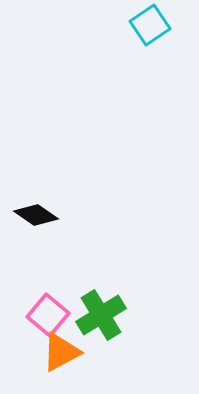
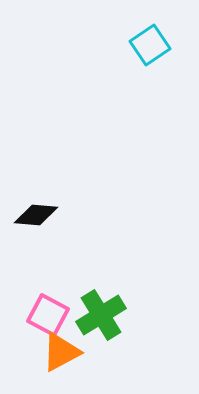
cyan square: moved 20 px down
black diamond: rotated 30 degrees counterclockwise
pink square: rotated 12 degrees counterclockwise
